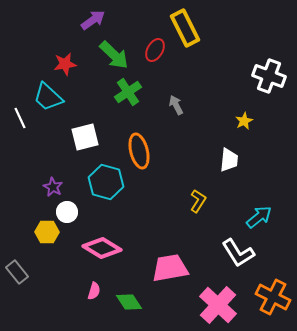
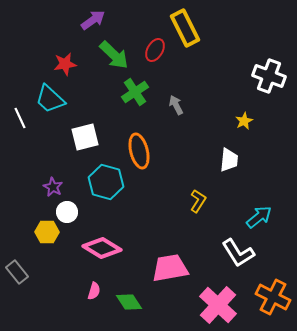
green cross: moved 7 px right
cyan trapezoid: moved 2 px right, 2 px down
